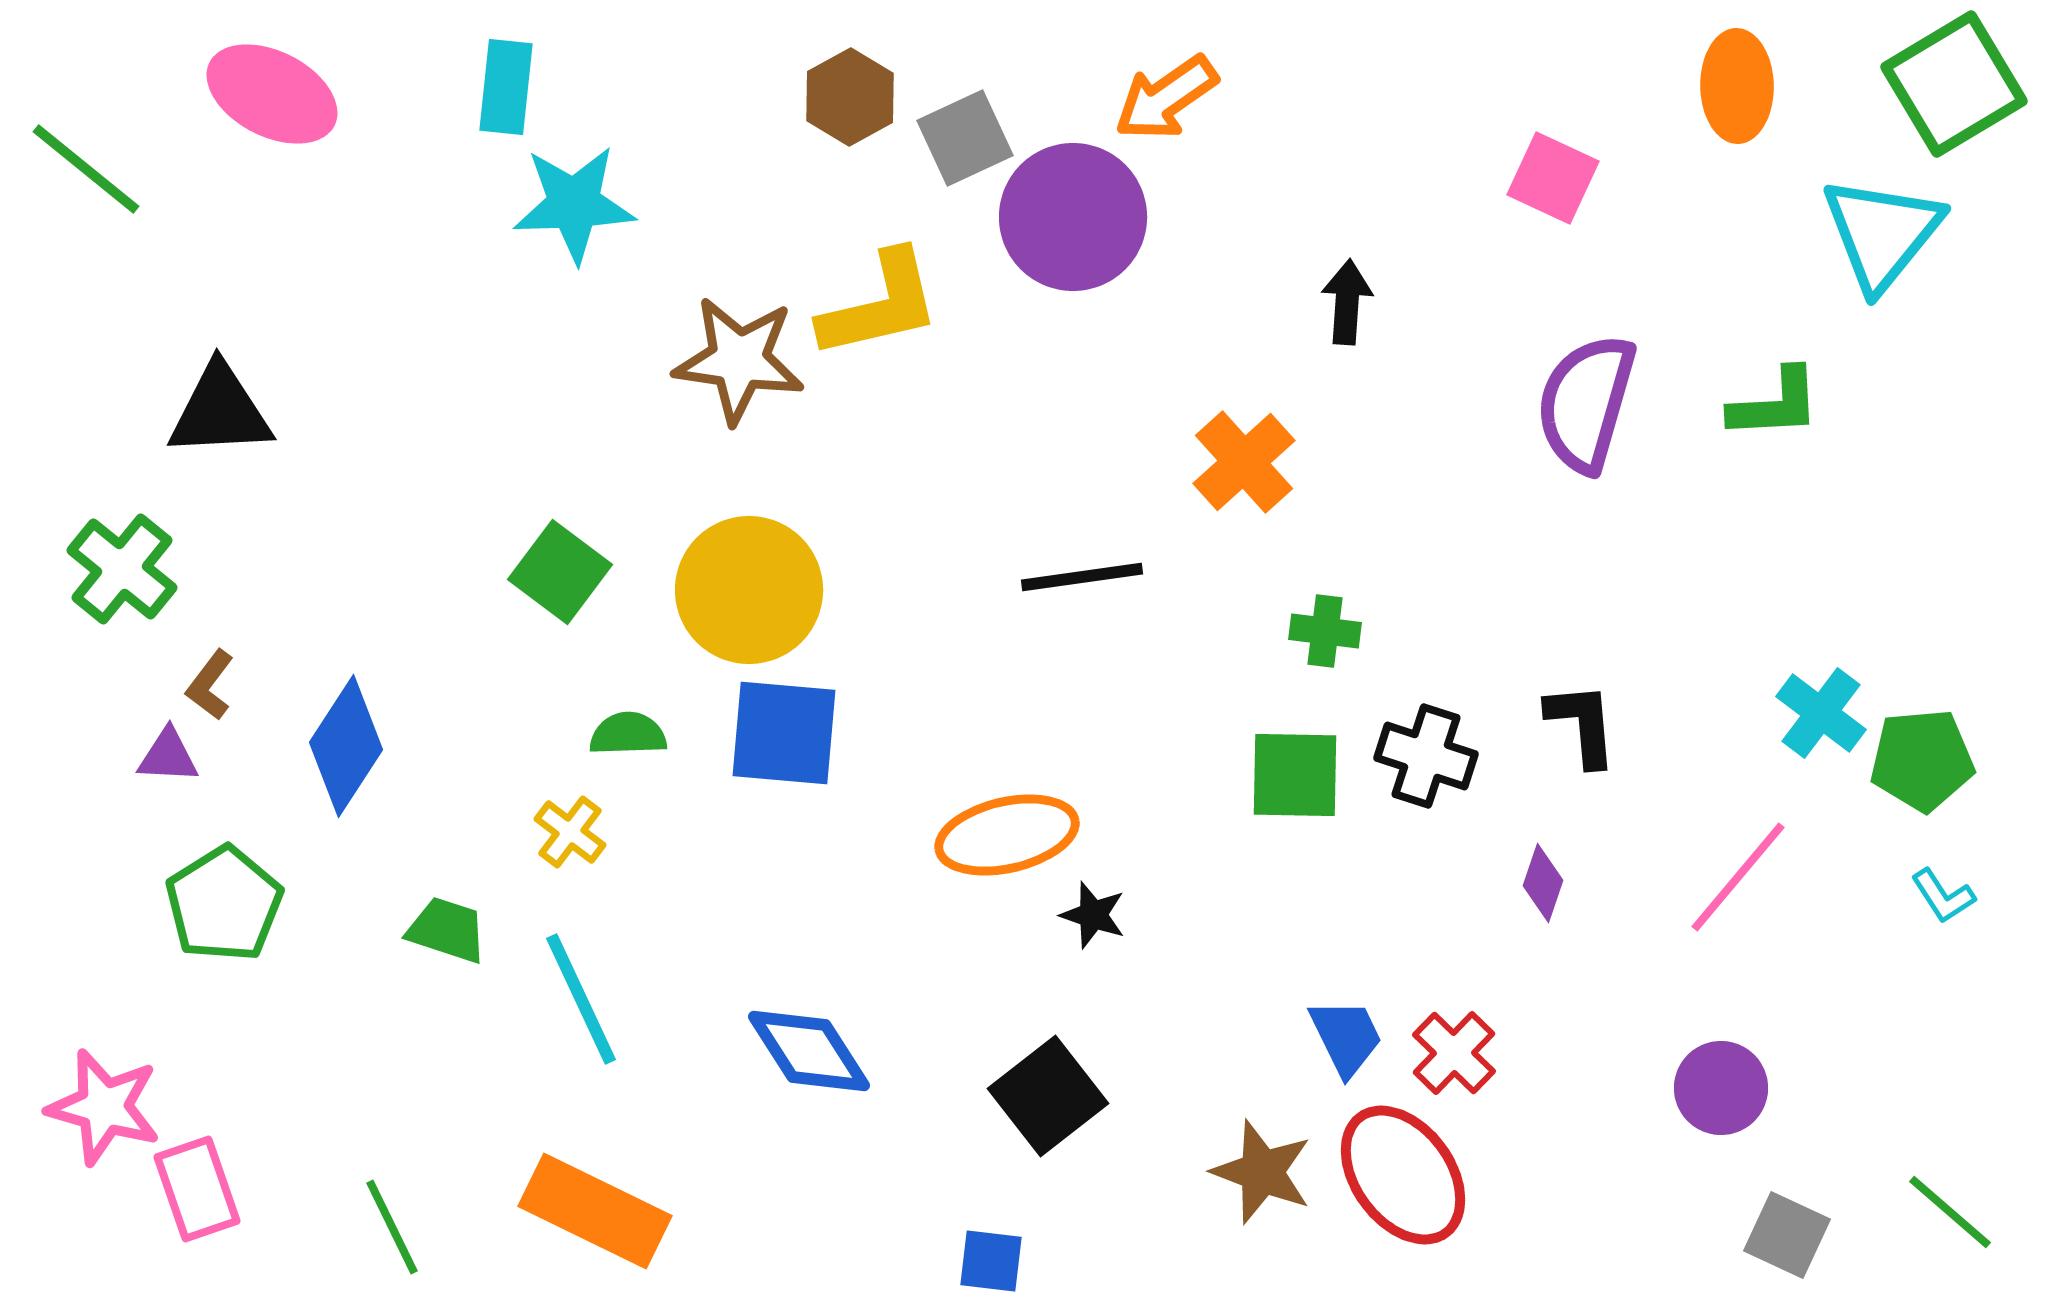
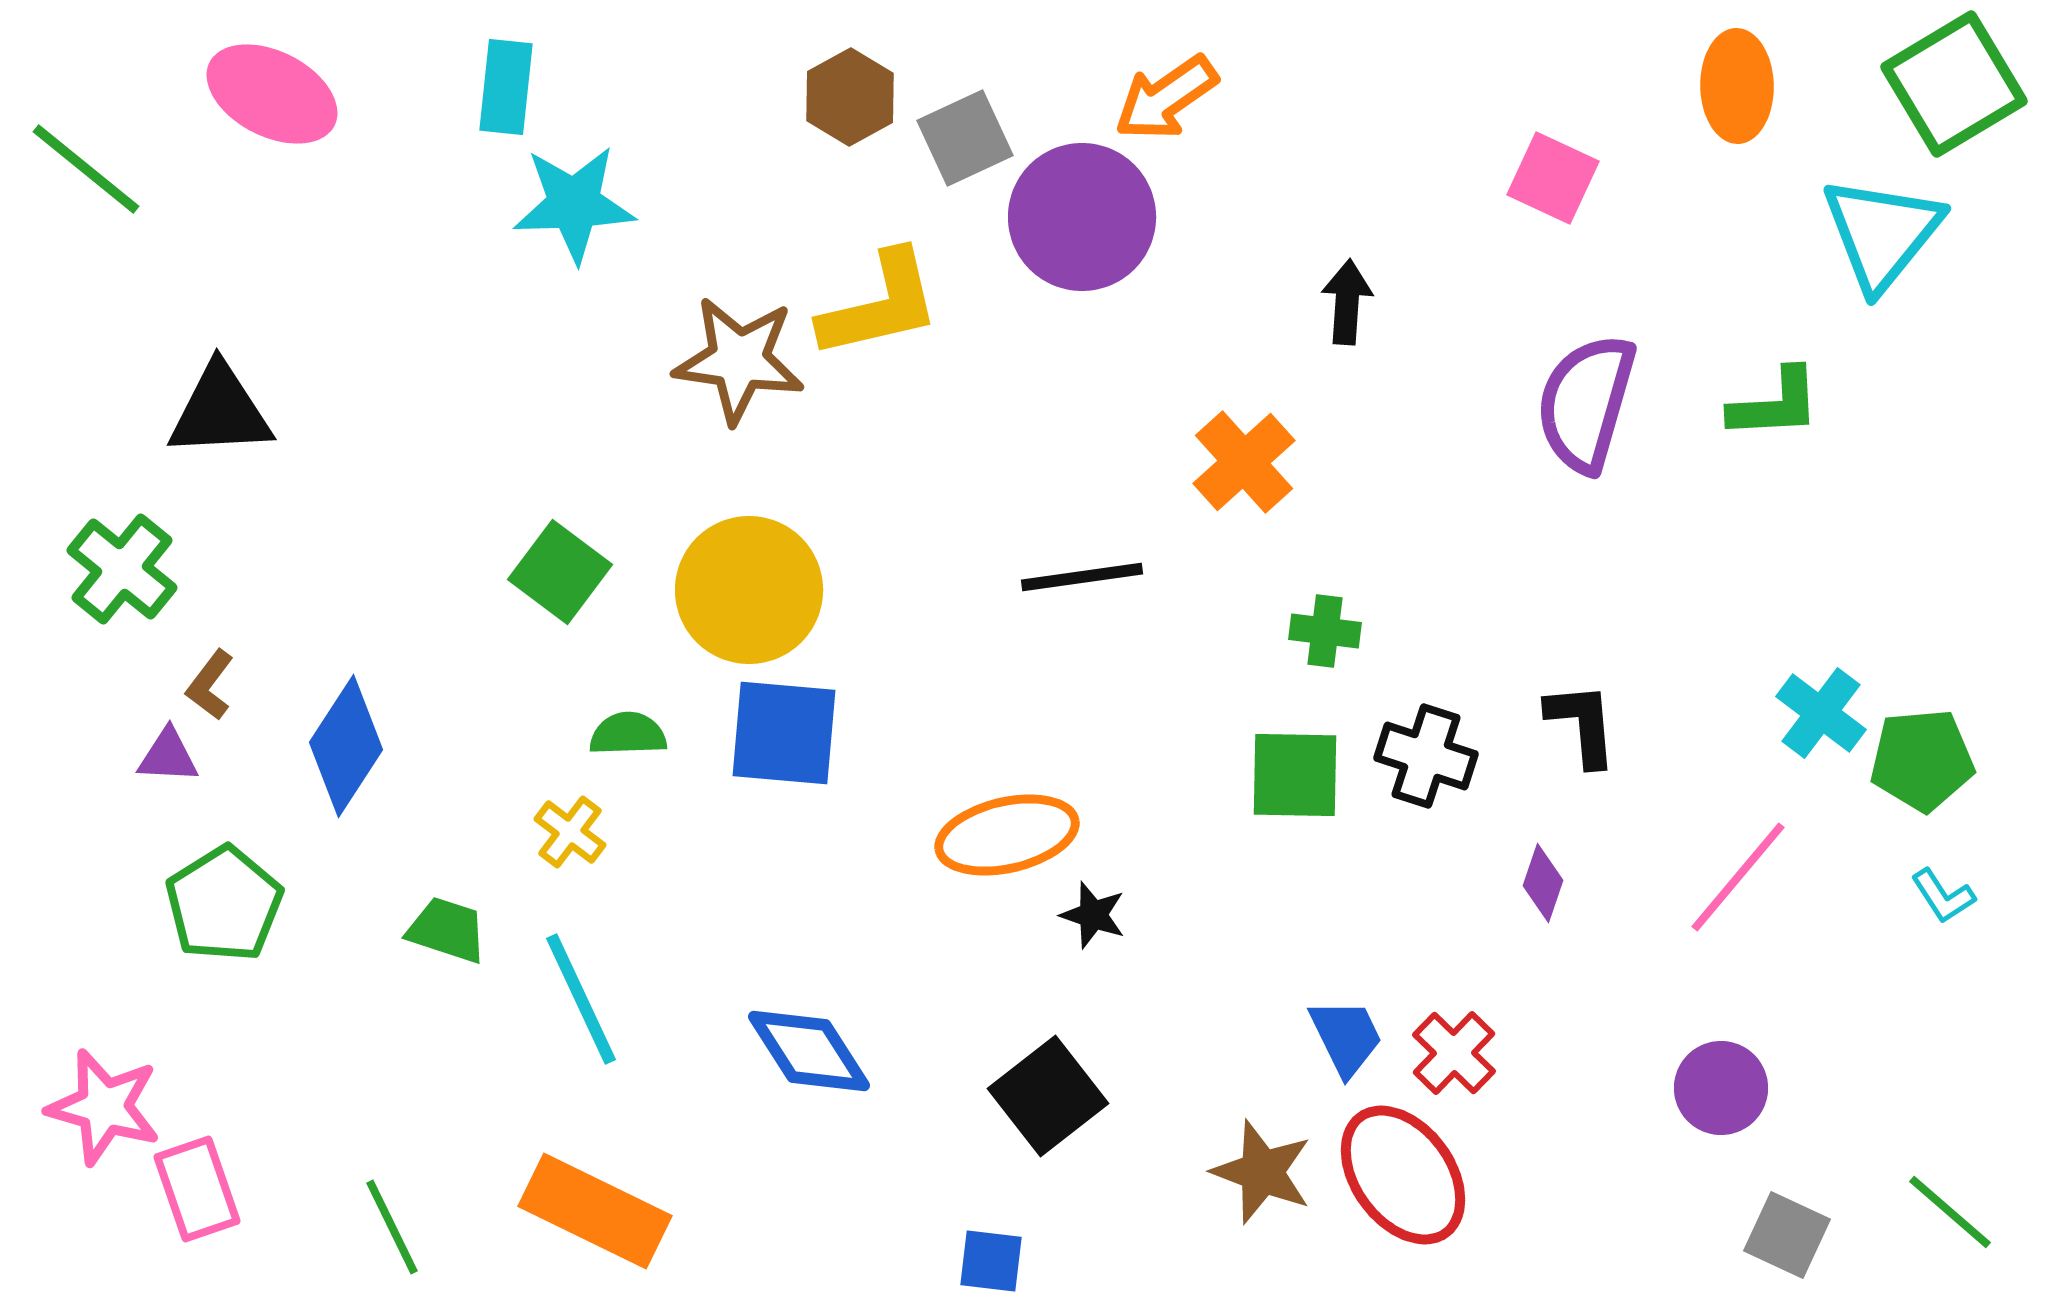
purple circle at (1073, 217): moved 9 px right
